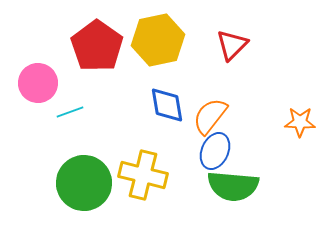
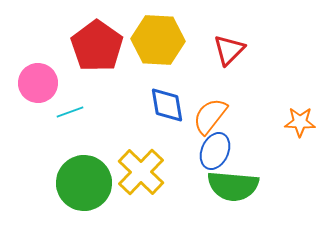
yellow hexagon: rotated 15 degrees clockwise
red triangle: moved 3 px left, 5 px down
yellow cross: moved 2 px left, 3 px up; rotated 30 degrees clockwise
